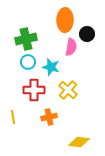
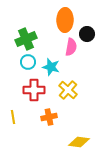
green cross: rotated 10 degrees counterclockwise
